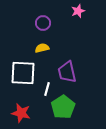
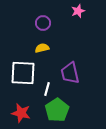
purple trapezoid: moved 3 px right, 1 px down
green pentagon: moved 6 px left, 3 px down
